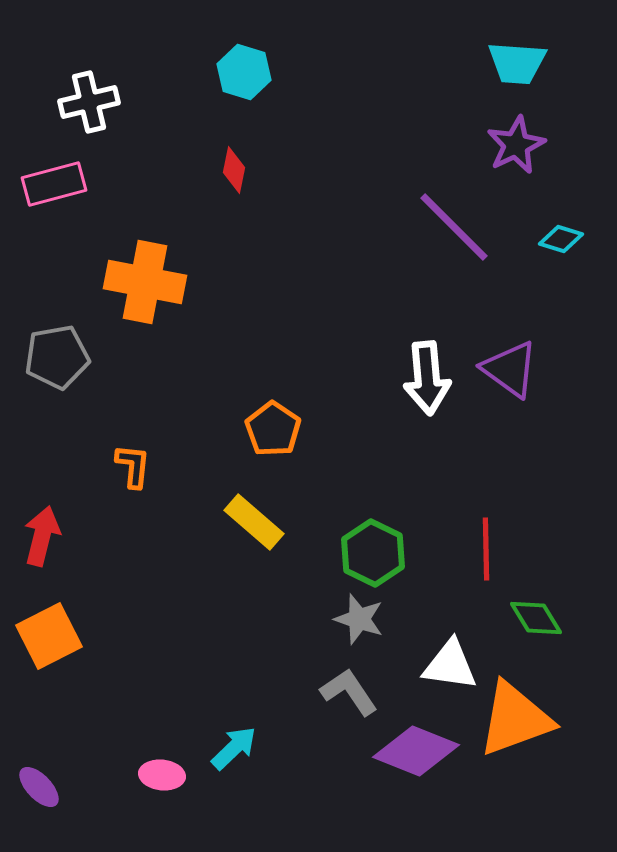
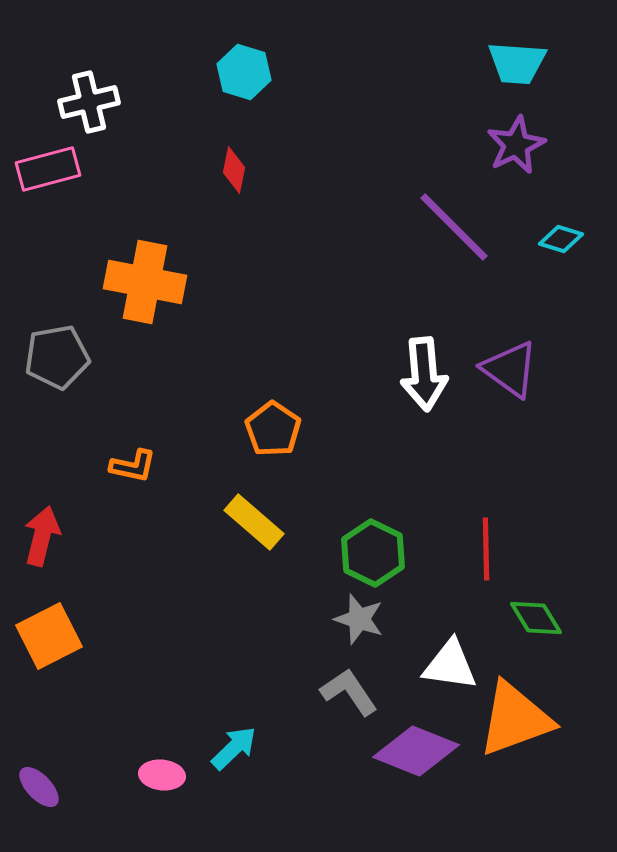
pink rectangle: moved 6 px left, 15 px up
white arrow: moved 3 px left, 4 px up
orange L-shape: rotated 96 degrees clockwise
